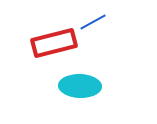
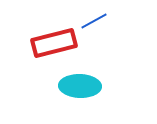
blue line: moved 1 px right, 1 px up
